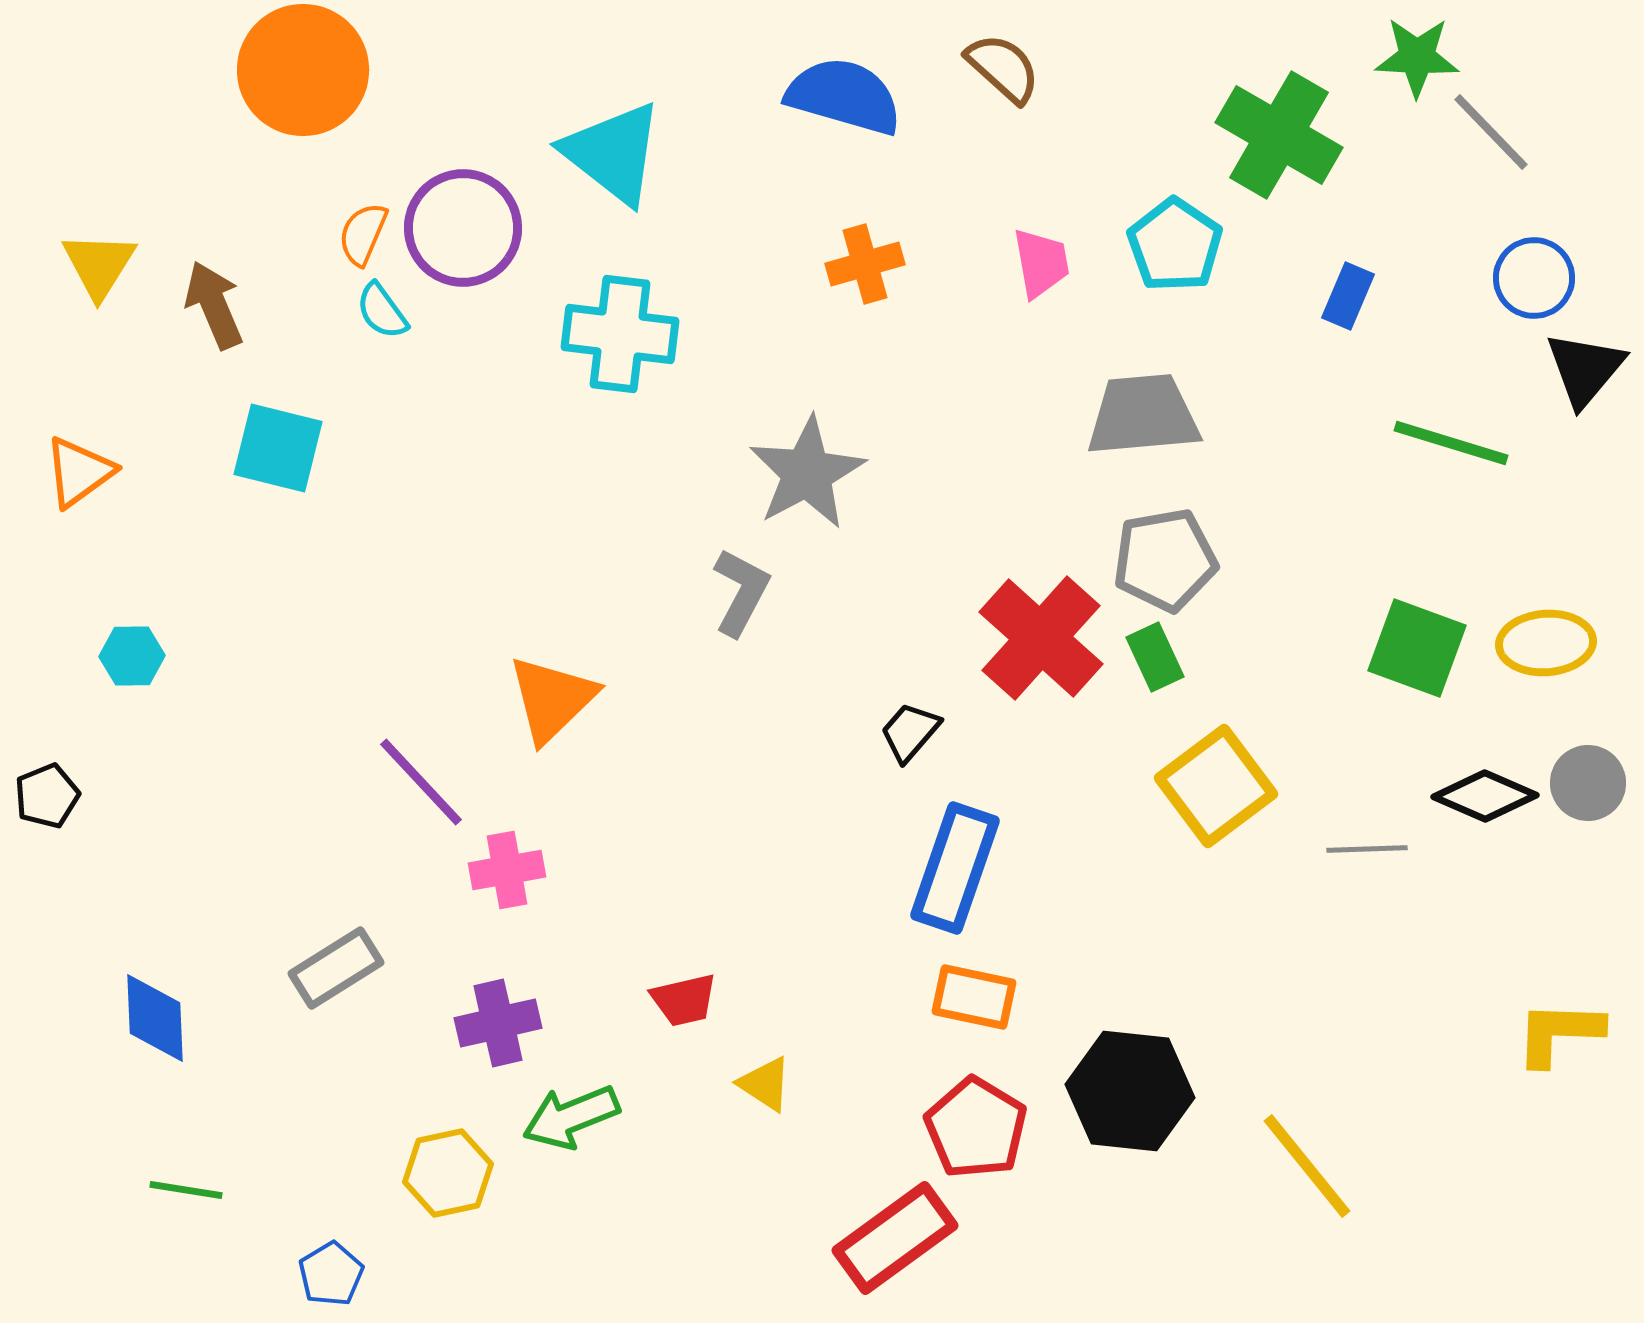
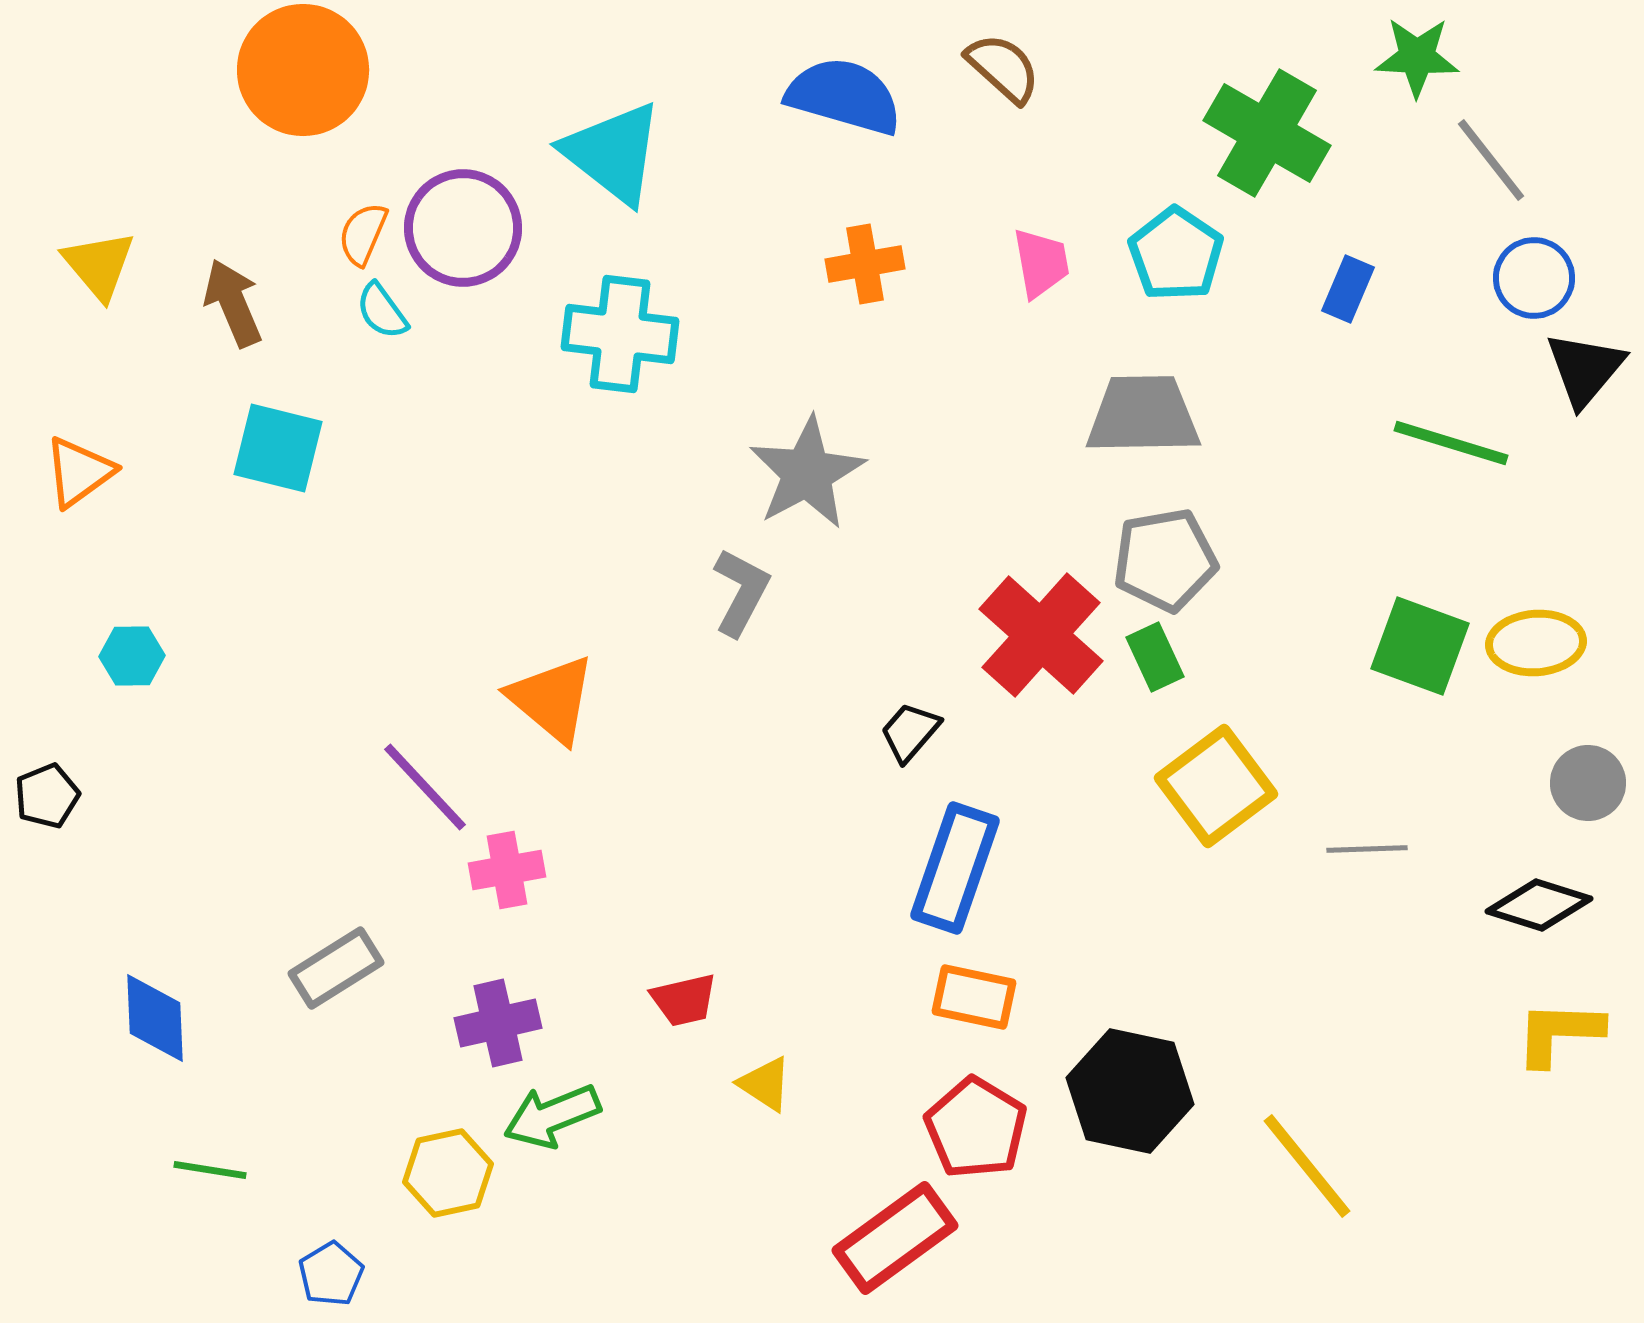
gray line at (1491, 132): moved 28 px down; rotated 6 degrees clockwise
green cross at (1279, 135): moved 12 px left, 2 px up
cyan pentagon at (1175, 245): moved 1 px right, 9 px down
orange cross at (865, 264): rotated 6 degrees clockwise
yellow triangle at (99, 265): rotated 12 degrees counterclockwise
blue rectangle at (1348, 296): moved 7 px up
brown arrow at (214, 305): moved 19 px right, 2 px up
gray trapezoid at (1143, 415): rotated 4 degrees clockwise
red cross at (1041, 638): moved 3 px up
yellow ellipse at (1546, 643): moved 10 px left
green square at (1417, 648): moved 3 px right, 2 px up
orange triangle at (552, 699): rotated 36 degrees counterclockwise
purple line at (421, 782): moved 4 px right, 5 px down
black diamond at (1485, 796): moved 54 px right, 109 px down; rotated 6 degrees counterclockwise
black hexagon at (1130, 1091): rotated 6 degrees clockwise
green arrow at (571, 1117): moved 19 px left, 1 px up
green line at (186, 1190): moved 24 px right, 20 px up
